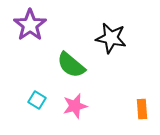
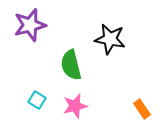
purple star: rotated 20 degrees clockwise
black star: moved 1 px left, 1 px down
green semicircle: rotated 36 degrees clockwise
orange rectangle: rotated 30 degrees counterclockwise
